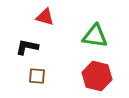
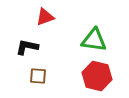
red triangle: rotated 36 degrees counterclockwise
green triangle: moved 1 px left, 4 px down
brown square: moved 1 px right
